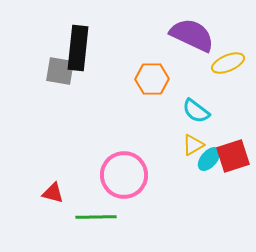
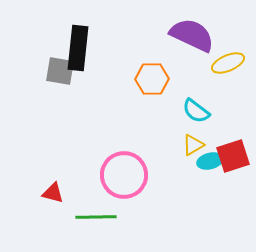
cyan ellipse: moved 1 px right, 2 px down; rotated 35 degrees clockwise
